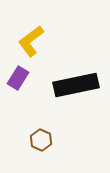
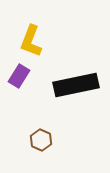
yellow L-shape: rotated 32 degrees counterclockwise
purple rectangle: moved 1 px right, 2 px up
